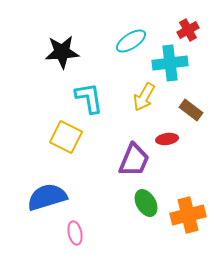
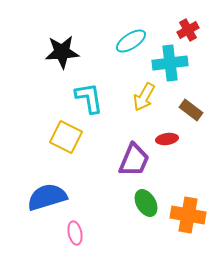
orange cross: rotated 24 degrees clockwise
